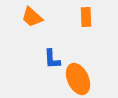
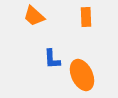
orange trapezoid: moved 2 px right, 1 px up
orange ellipse: moved 4 px right, 4 px up
